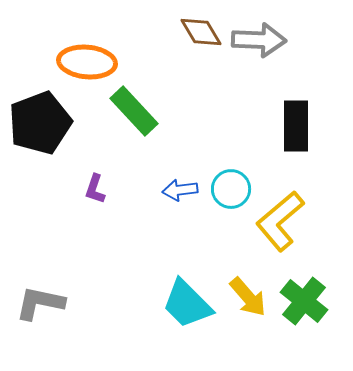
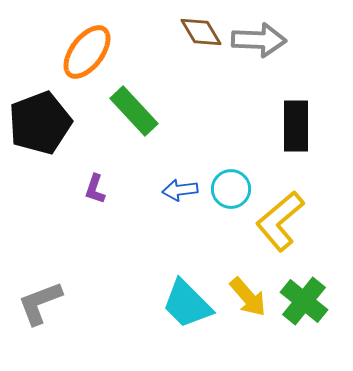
orange ellipse: moved 10 px up; rotated 58 degrees counterclockwise
gray L-shape: rotated 33 degrees counterclockwise
